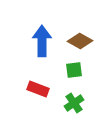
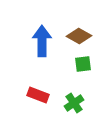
brown diamond: moved 1 px left, 5 px up
green square: moved 9 px right, 6 px up
red rectangle: moved 6 px down
